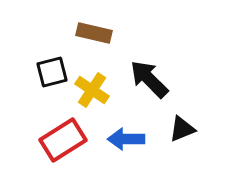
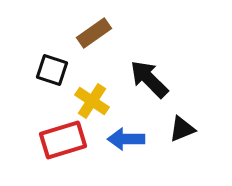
brown rectangle: rotated 48 degrees counterclockwise
black square: moved 2 px up; rotated 32 degrees clockwise
yellow cross: moved 11 px down
red rectangle: rotated 15 degrees clockwise
